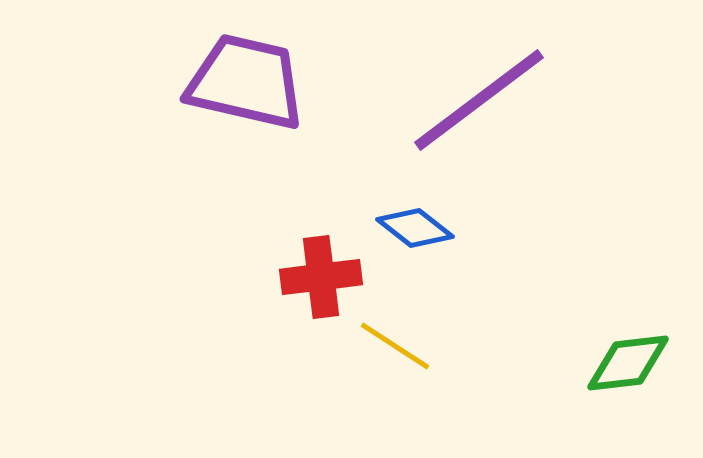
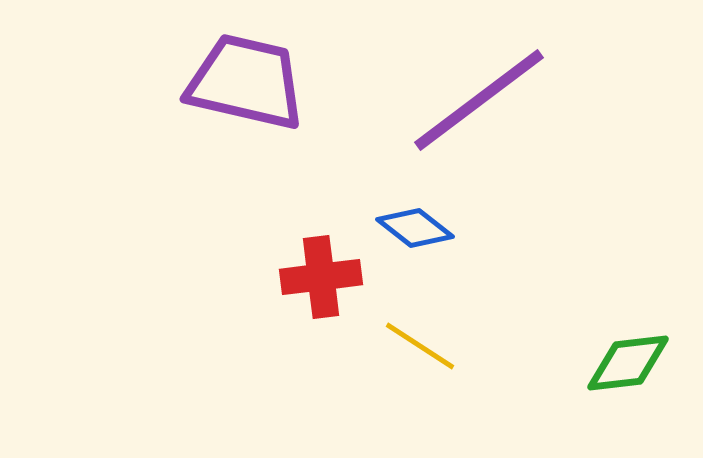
yellow line: moved 25 px right
